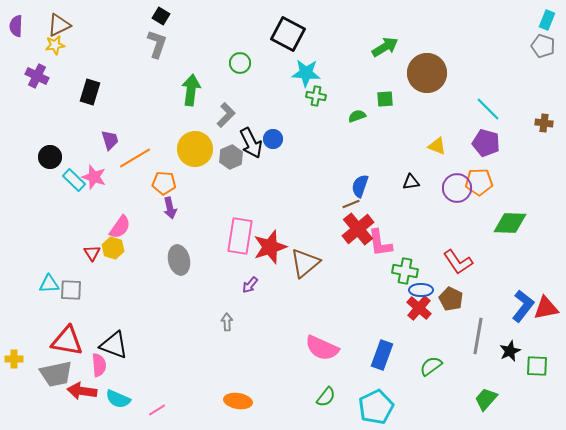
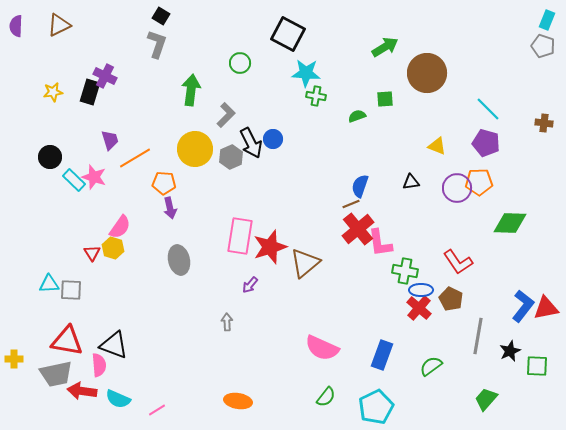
yellow star at (55, 45): moved 2 px left, 47 px down
purple cross at (37, 76): moved 68 px right
